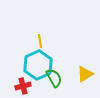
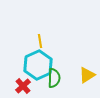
yellow triangle: moved 2 px right, 1 px down
green semicircle: rotated 30 degrees clockwise
red cross: rotated 28 degrees counterclockwise
